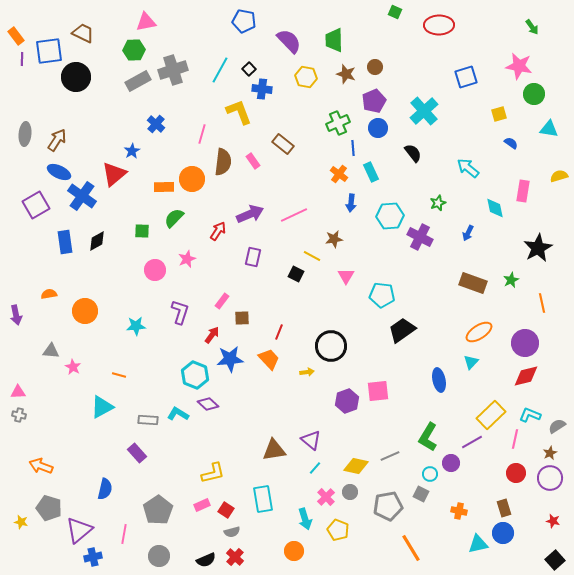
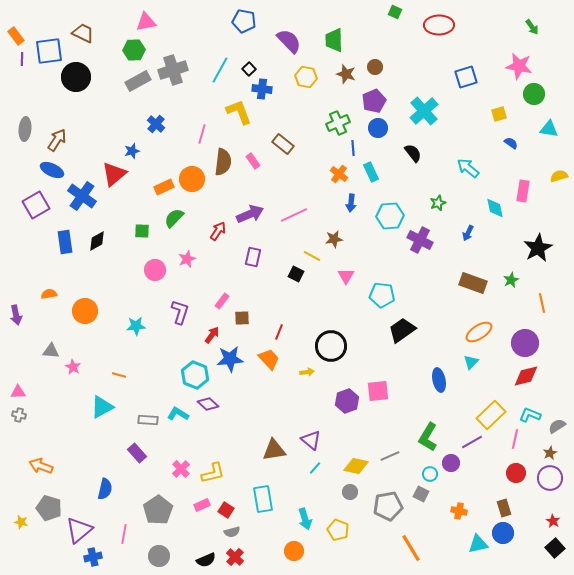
gray ellipse at (25, 134): moved 5 px up
blue star at (132, 151): rotated 14 degrees clockwise
blue ellipse at (59, 172): moved 7 px left, 2 px up
orange rectangle at (164, 187): rotated 24 degrees counterclockwise
purple cross at (420, 237): moved 3 px down
pink cross at (326, 497): moved 145 px left, 28 px up
red star at (553, 521): rotated 16 degrees clockwise
black square at (555, 560): moved 12 px up
